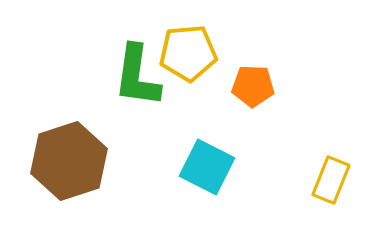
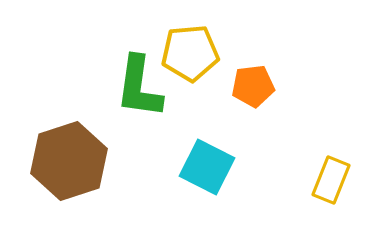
yellow pentagon: moved 2 px right
green L-shape: moved 2 px right, 11 px down
orange pentagon: rotated 9 degrees counterclockwise
